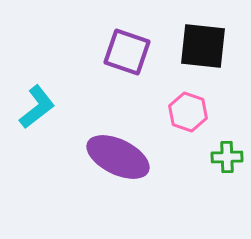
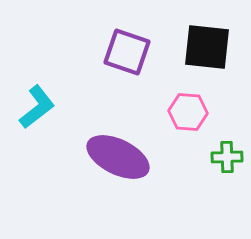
black square: moved 4 px right, 1 px down
pink hexagon: rotated 15 degrees counterclockwise
